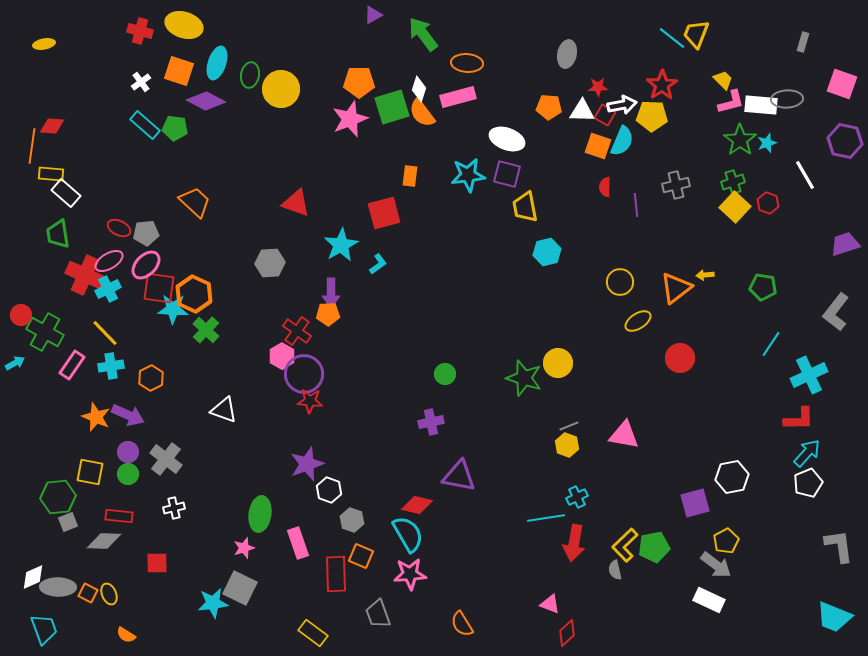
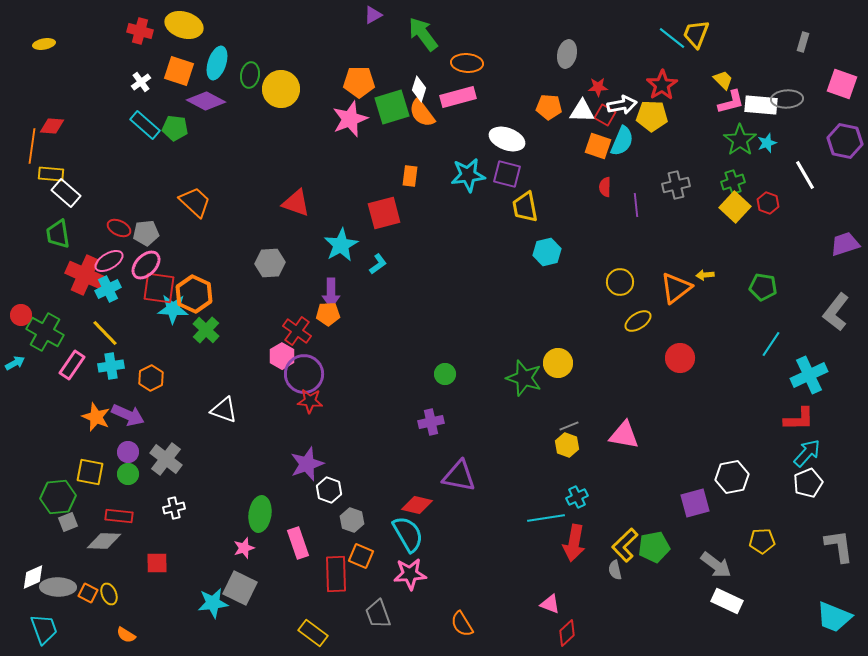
yellow pentagon at (726, 541): moved 36 px right; rotated 25 degrees clockwise
white rectangle at (709, 600): moved 18 px right, 1 px down
